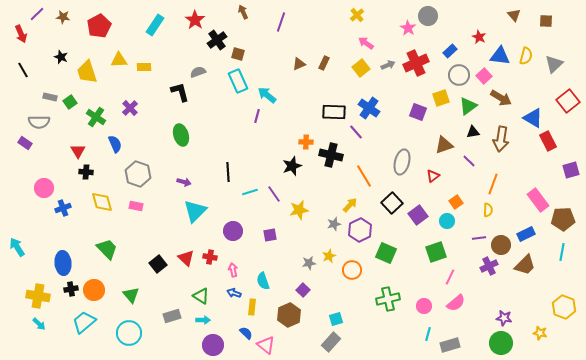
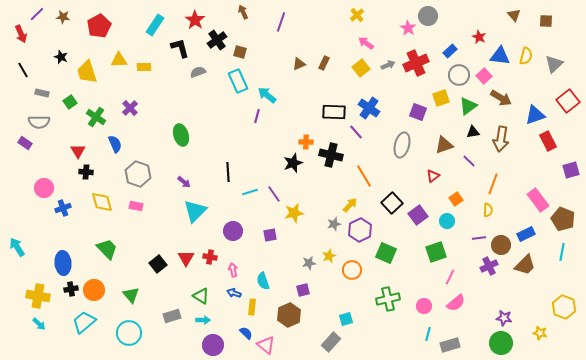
brown square at (238, 54): moved 2 px right, 2 px up
black L-shape at (180, 92): moved 44 px up
gray rectangle at (50, 97): moved 8 px left, 4 px up
blue triangle at (533, 118): moved 2 px right, 3 px up; rotated 50 degrees counterclockwise
gray ellipse at (402, 162): moved 17 px up
black star at (292, 166): moved 1 px right, 3 px up
purple arrow at (184, 182): rotated 24 degrees clockwise
orange square at (456, 202): moved 3 px up
yellow star at (299, 210): moved 5 px left, 3 px down
brown pentagon at (563, 219): rotated 25 degrees clockwise
red triangle at (186, 258): rotated 18 degrees clockwise
purple square at (303, 290): rotated 32 degrees clockwise
cyan square at (336, 319): moved 10 px right
